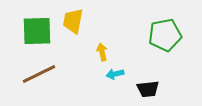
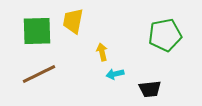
black trapezoid: moved 2 px right
